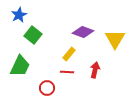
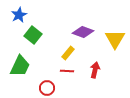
yellow rectangle: moved 1 px left, 1 px up
red line: moved 1 px up
